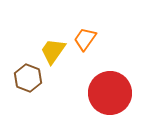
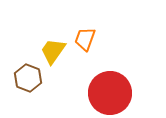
orange trapezoid: rotated 15 degrees counterclockwise
